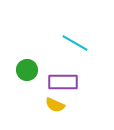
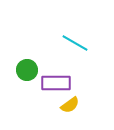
purple rectangle: moved 7 px left, 1 px down
yellow semicircle: moved 15 px right; rotated 60 degrees counterclockwise
